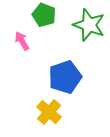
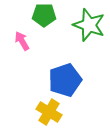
green pentagon: rotated 20 degrees counterclockwise
blue pentagon: moved 3 px down
yellow cross: rotated 10 degrees counterclockwise
